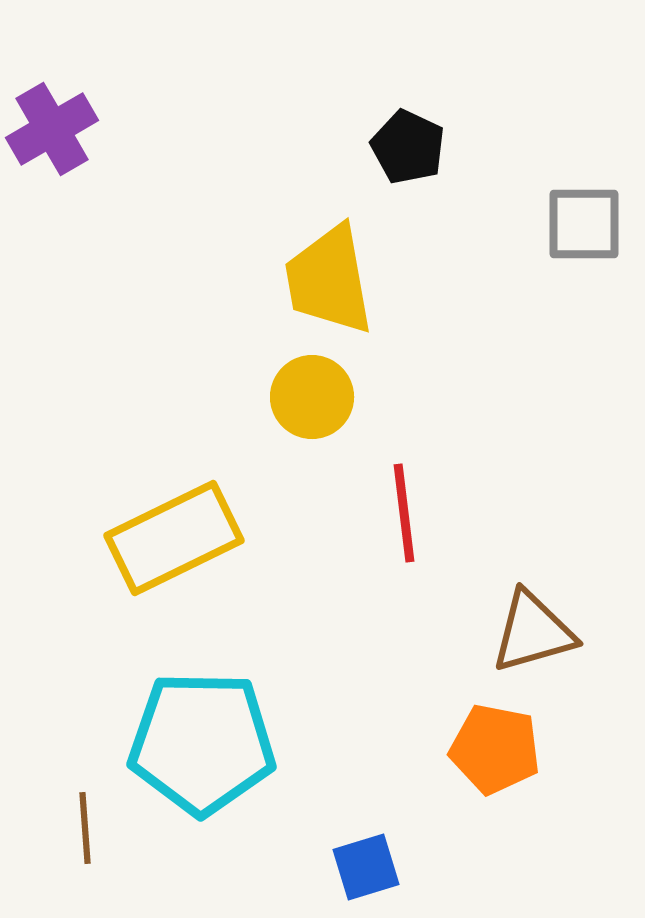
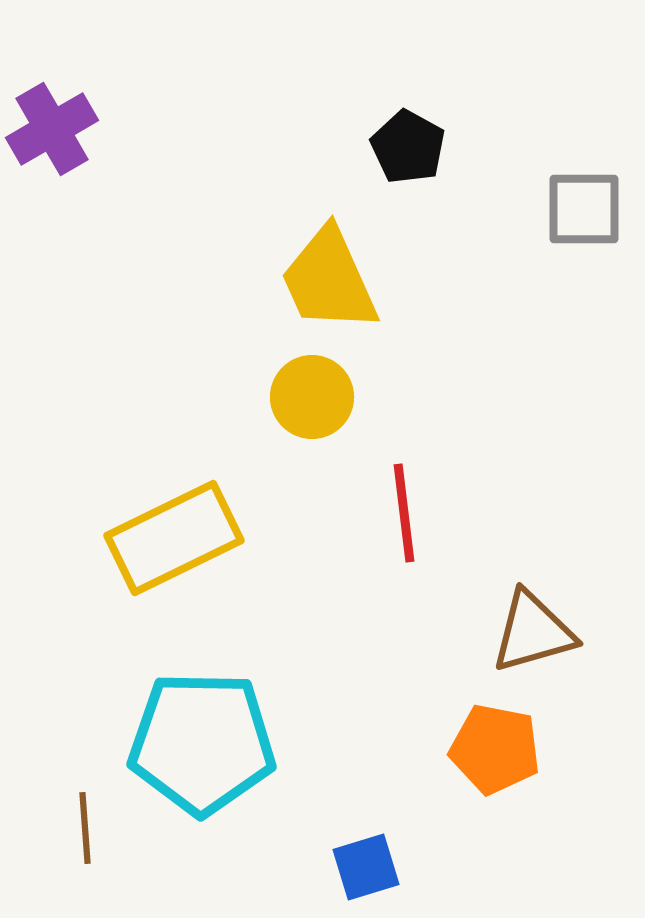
black pentagon: rotated 4 degrees clockwise
gray square: moved 15 px up
yellow trapezoid: rotated 14 degrees counterclockwise
